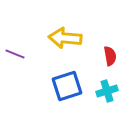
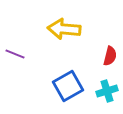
yellow arrow: moved 1 px left, 9 px up
red semicircle: rotated 24 degrees clockwise
blue square: moved 1 px right; rotated 12 degrees counterclockwise
